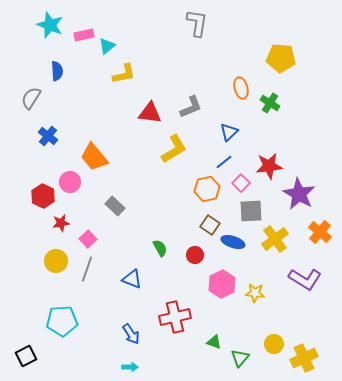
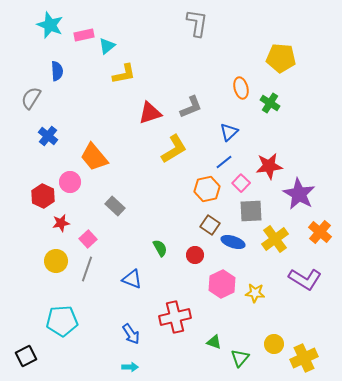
red triangle at (150, 113): rotated 25 degrees counterclockwise
